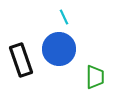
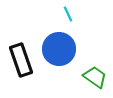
cyan line: moved 4 px right, 3 px up
green trapezoid: rotated 55 degrees counterclockwise
